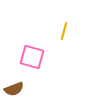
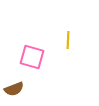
yellow line: moved 4 px right, 9 px down; rotated 12 degrees counterclockwise
